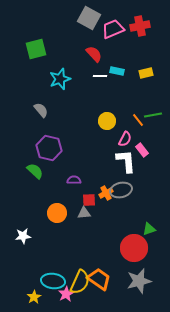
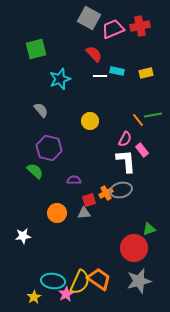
yellow circle: moved 17 px left
red square: rotated 16 degrees counterclockwise
